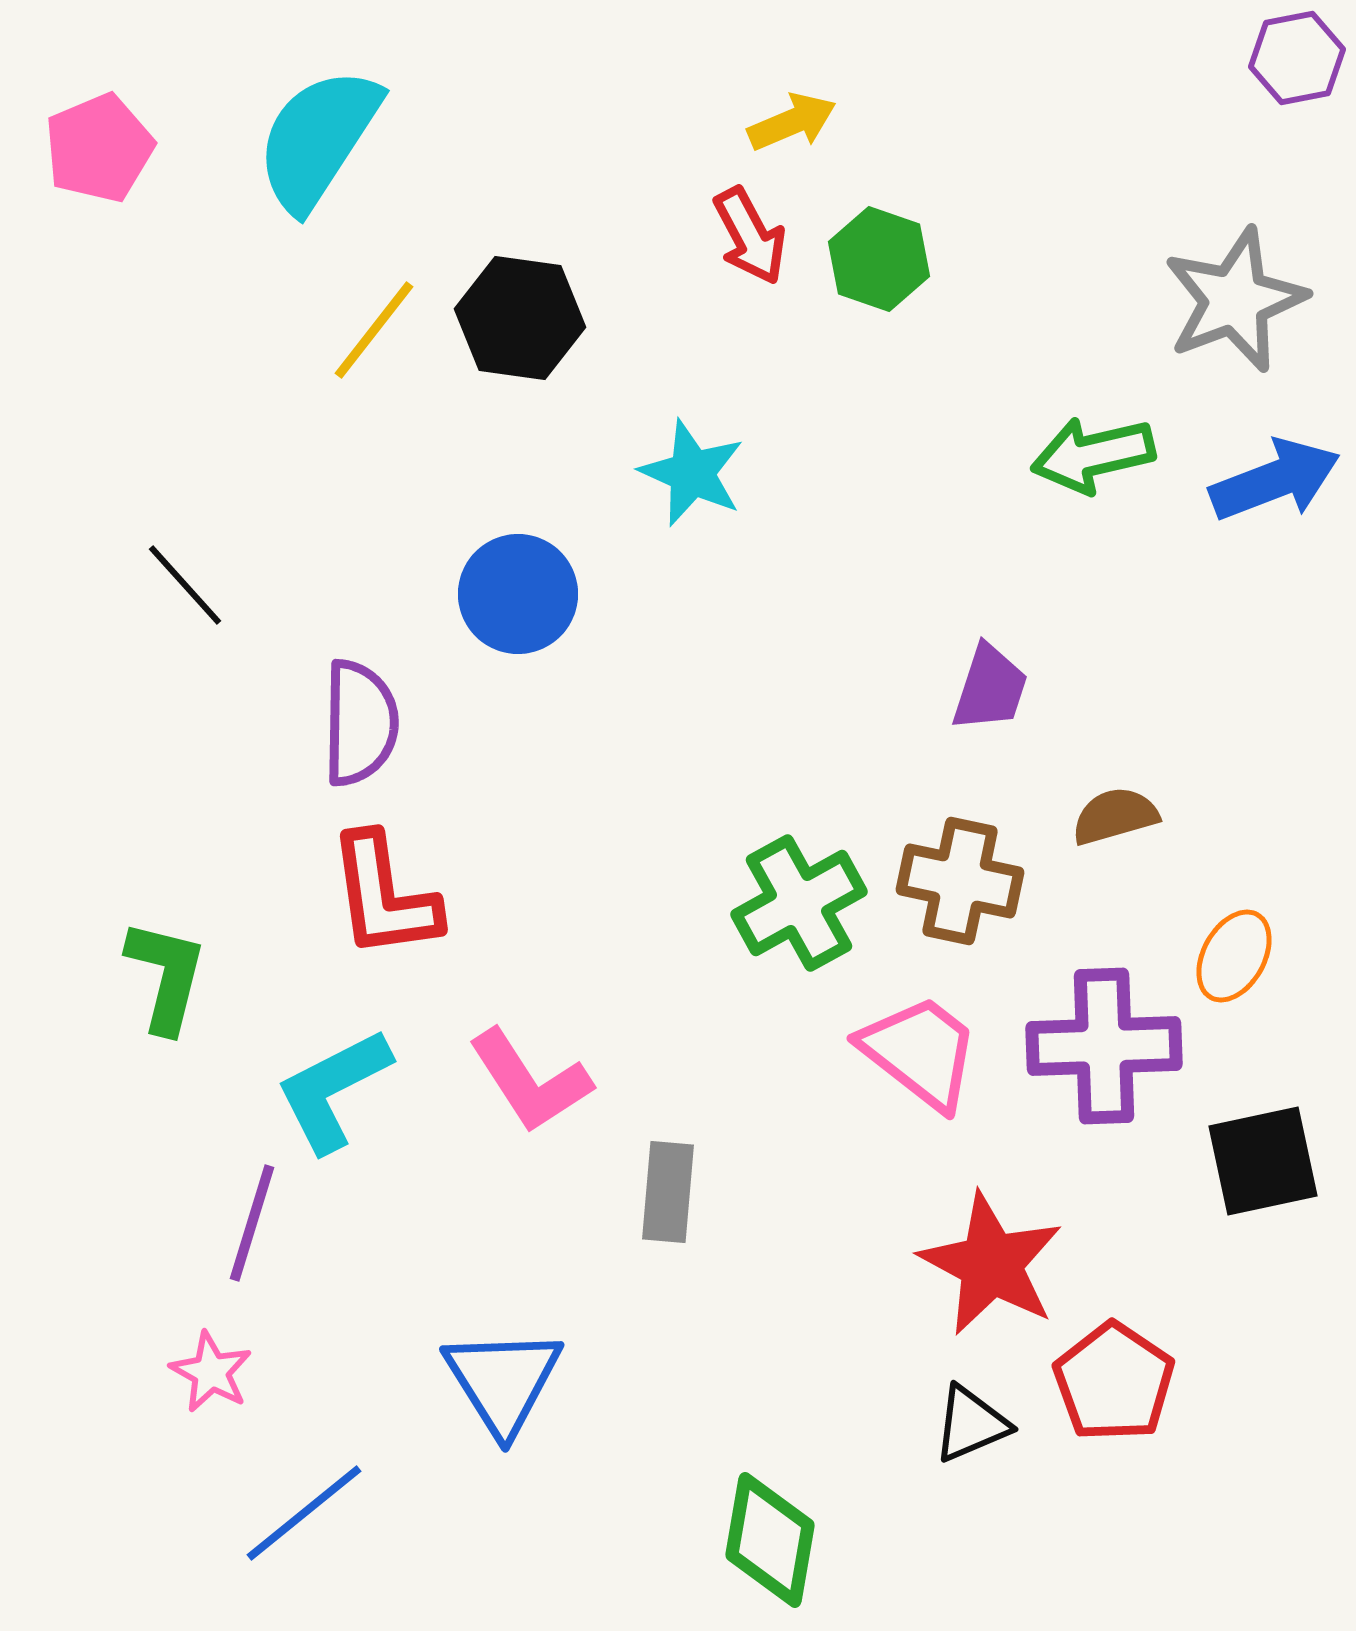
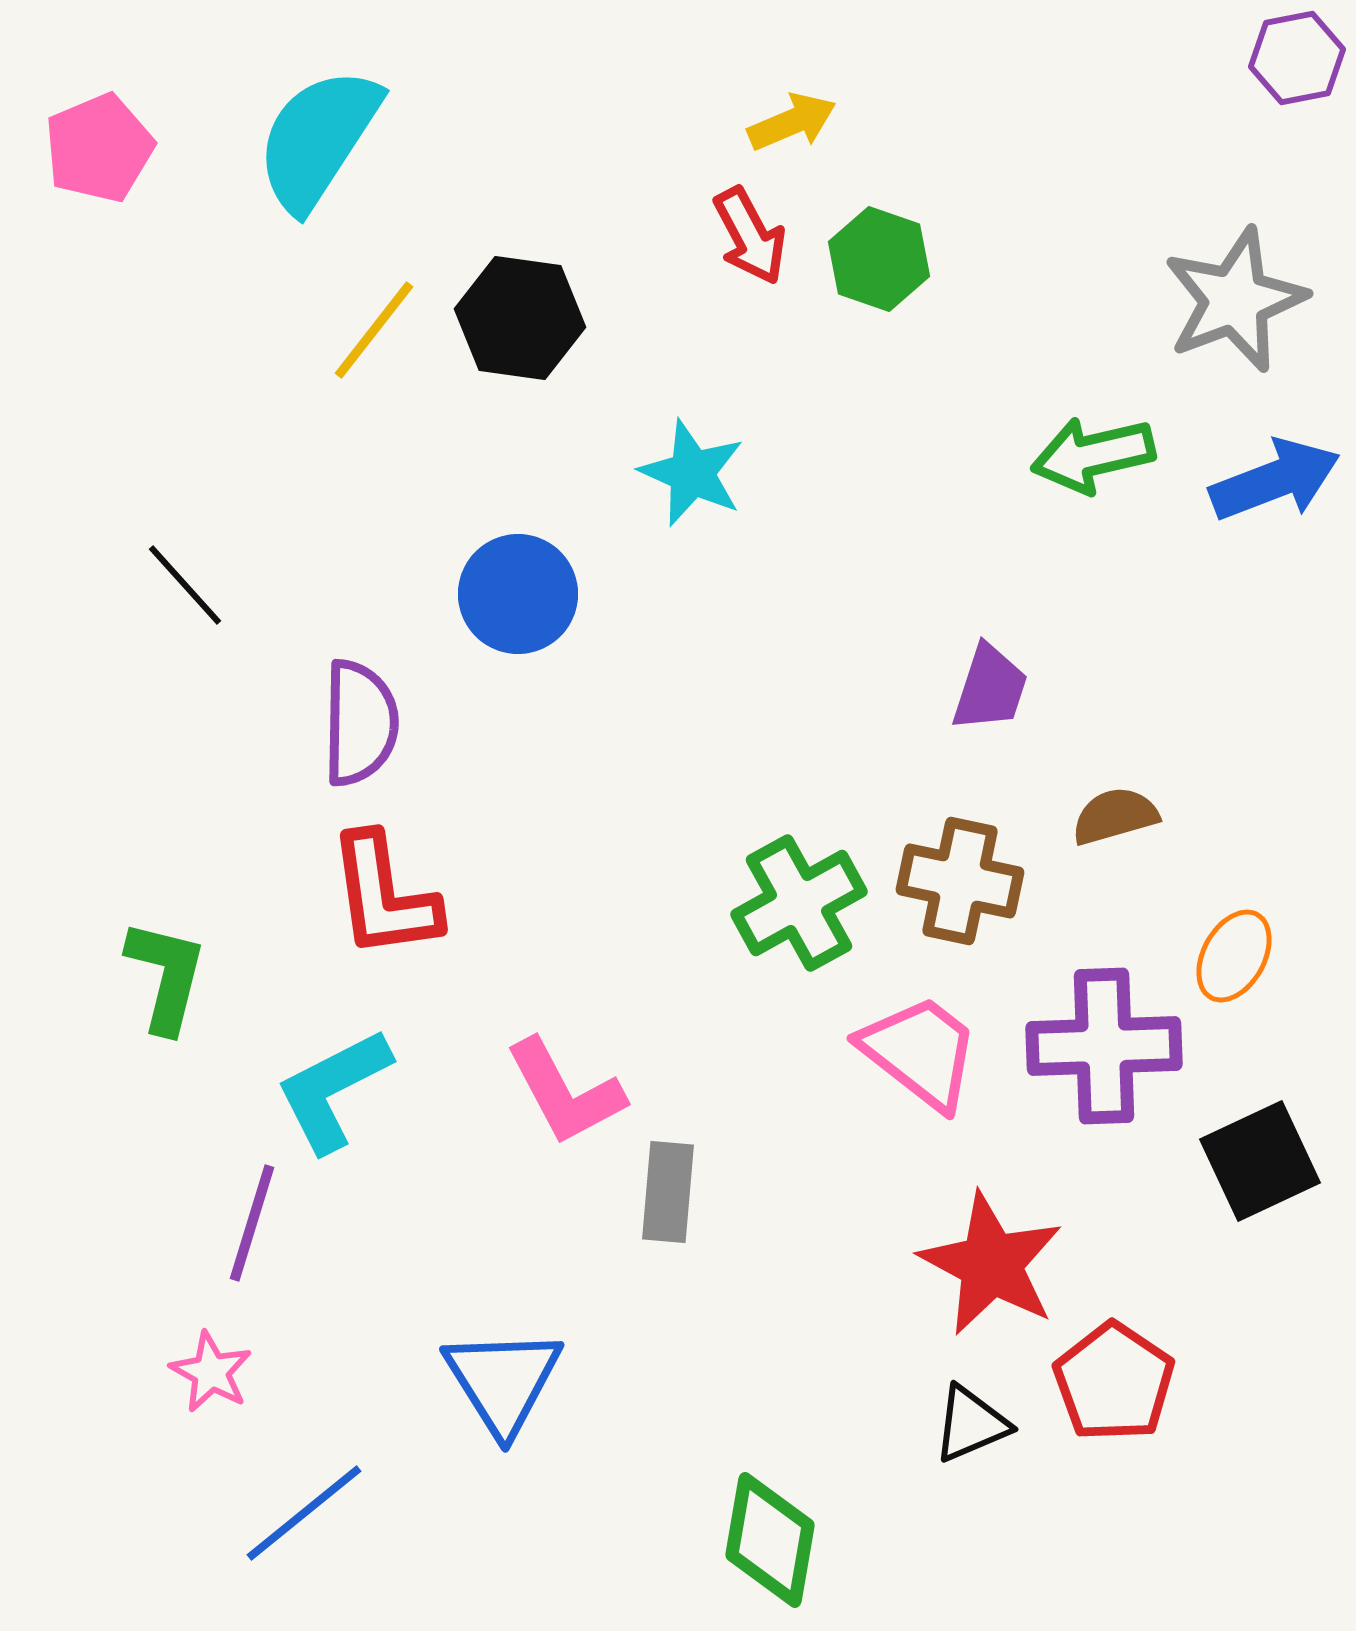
pink L-shape: moved 35 px right, 11 px down; rotated 5 degrees clockwise
black square: moved 3 px left; rotated 13 degrees counterclockwise
